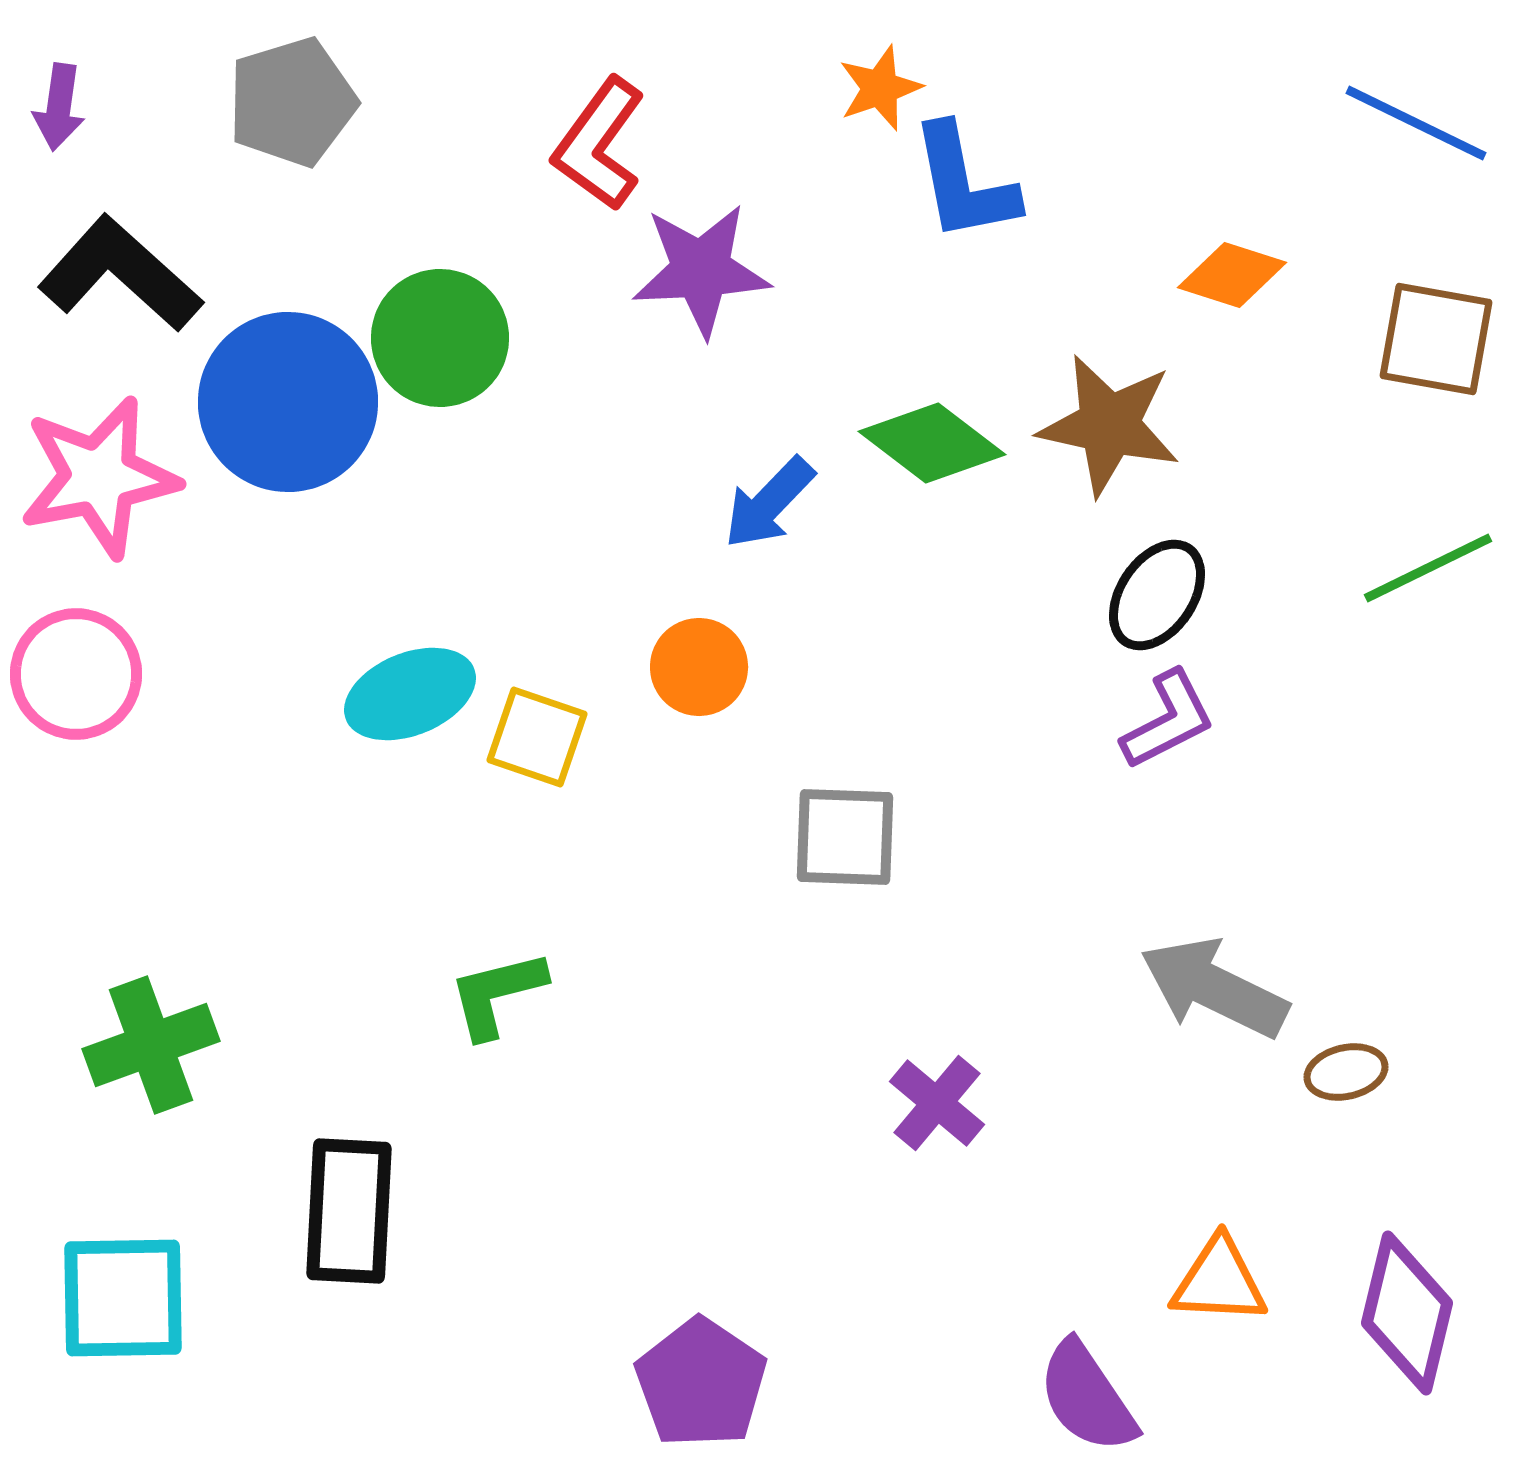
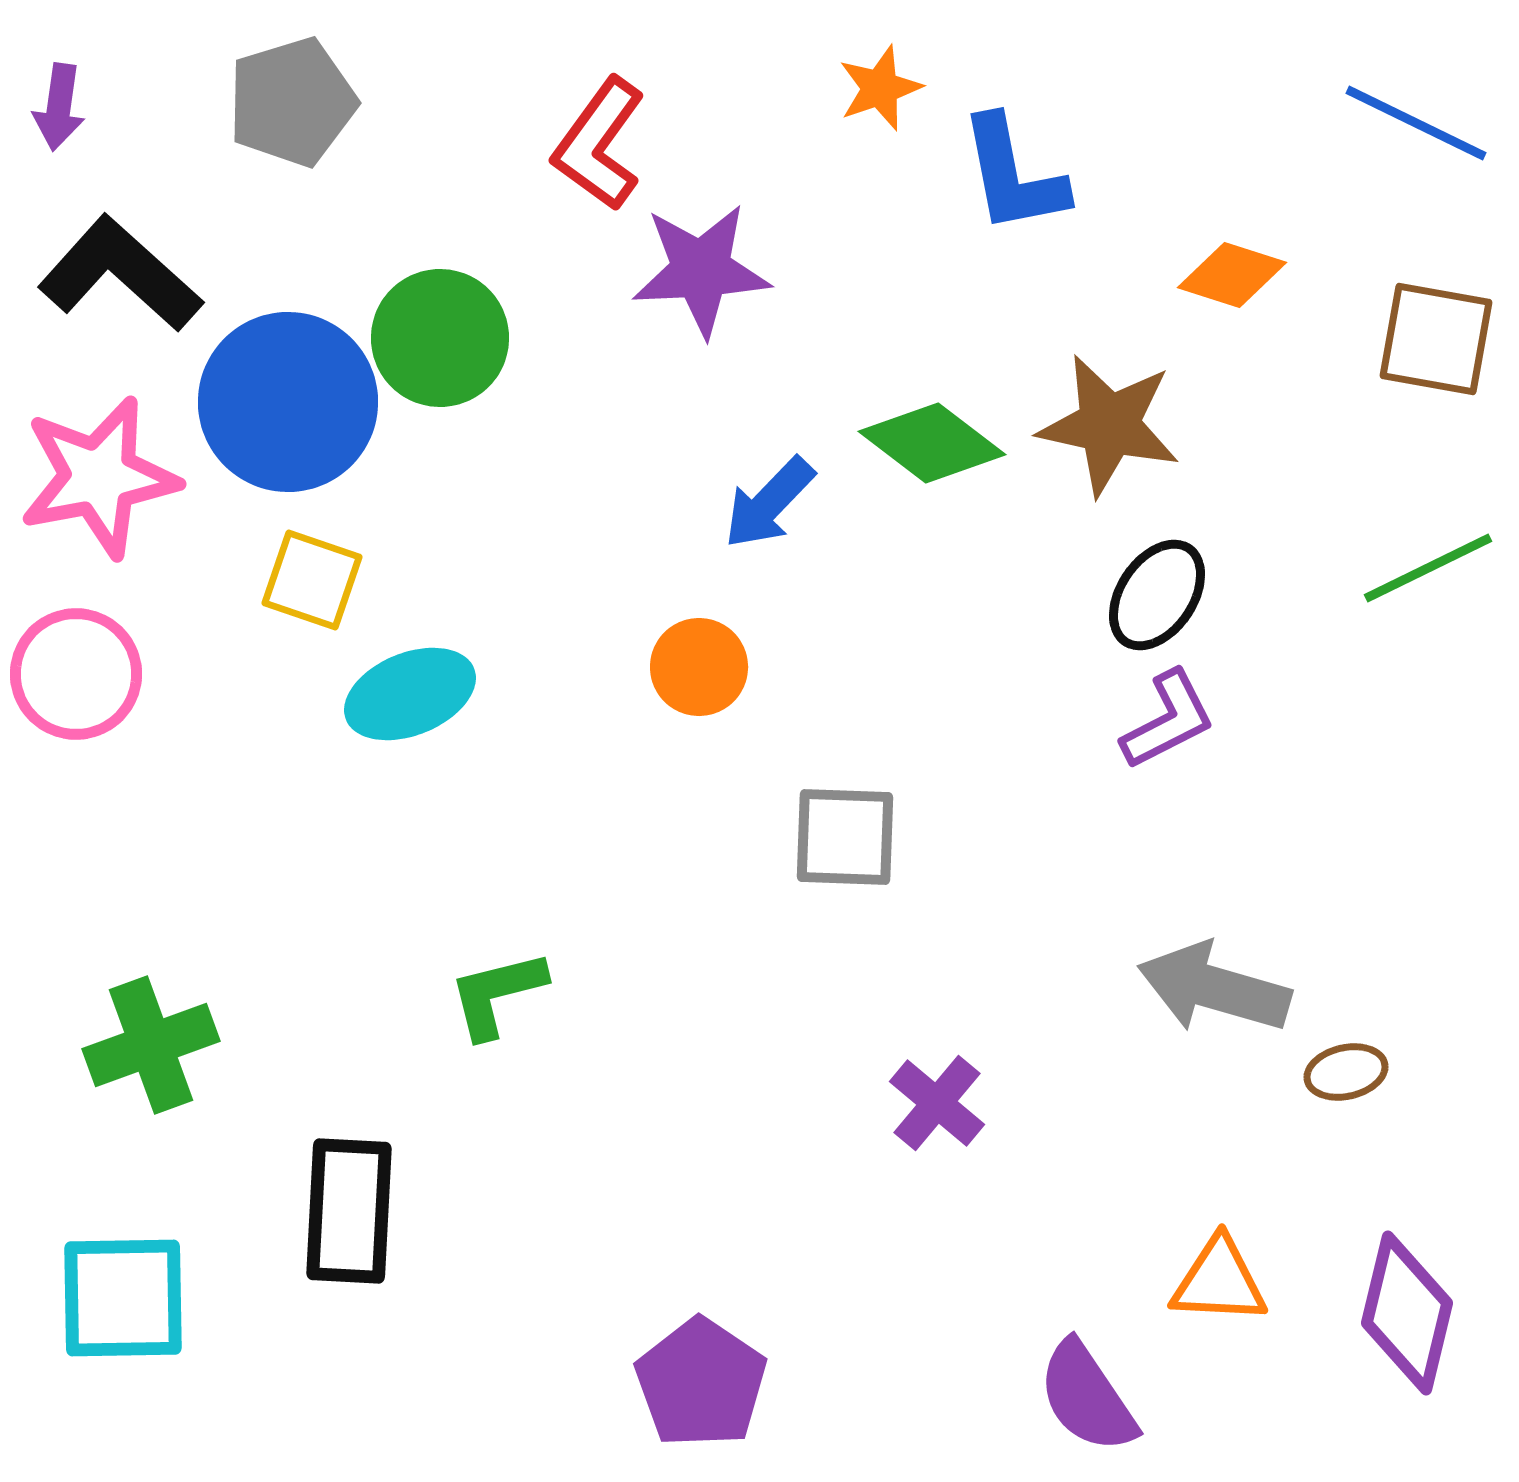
blue L-shape: moved 49 px right, 8 px up
yellow square: moved 225 px left, 157 px up
gray arrow: rotated 10 degrees counterclockwise
